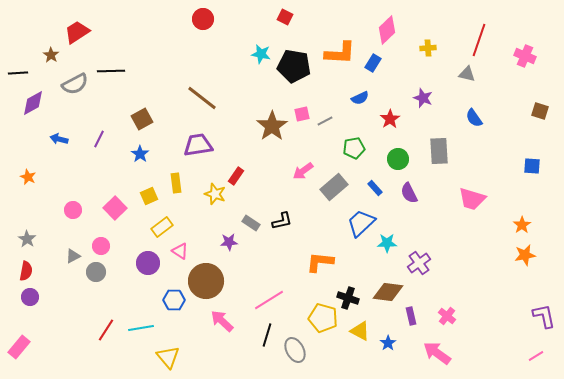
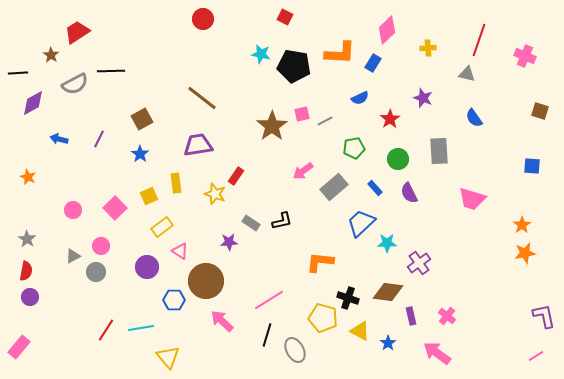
orange star at (525, 255): moved 2 px up
purple circle at (148, 263): moved 1 px left, 4 px down
